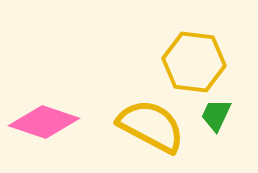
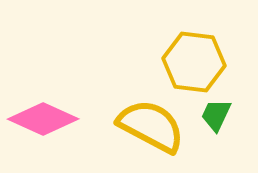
pink diamond: moved 1 px left, 3 px up; rotated 6 degrees clockwise
